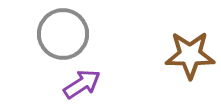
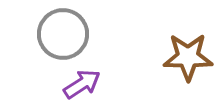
brown star: moved 2 px left, 2 px down
